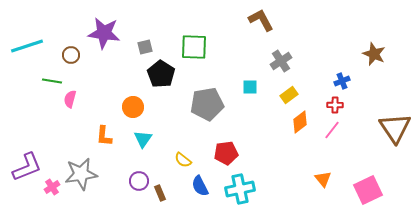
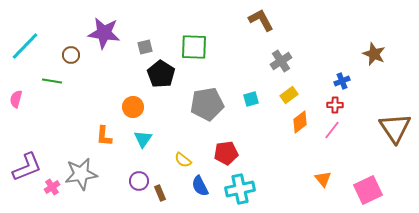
cyan line: moved 2 px left; rotated 28 degrees counterclockwise
cyan square: moved 1 px right, 12 px down; rotated 14 degrees counterclockwise
pink semicircle: moved 54 px left
